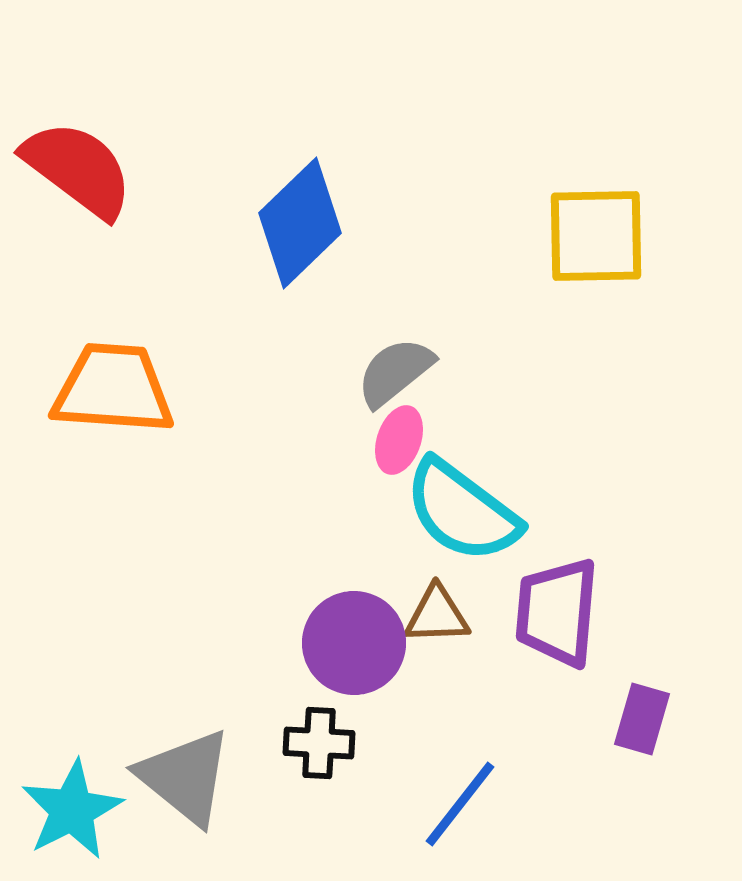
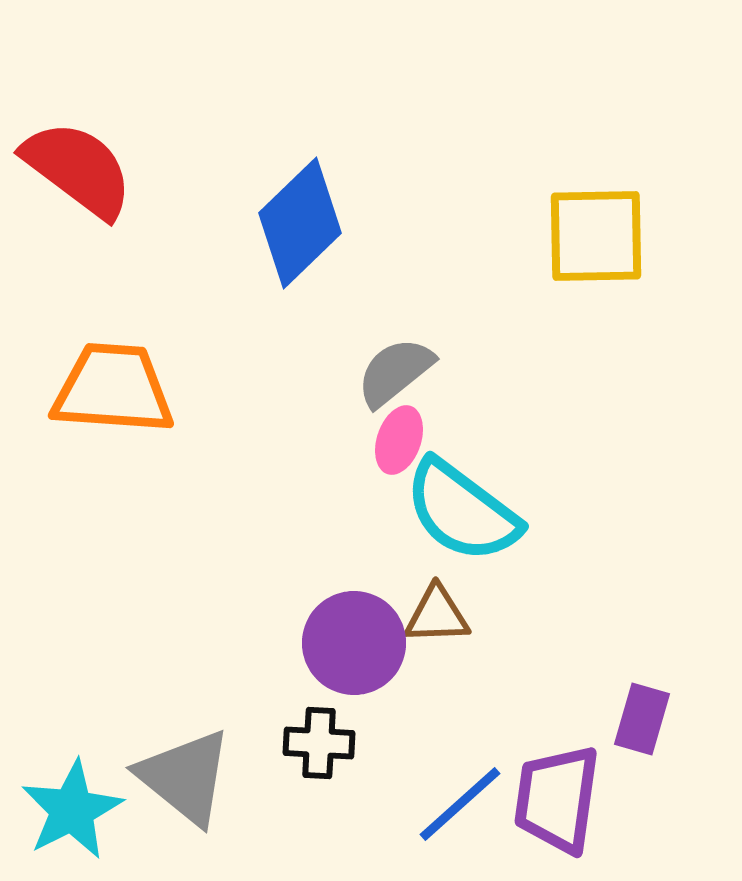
purple trapezoid: moved 187 px down; rotated 3 degrees clockwise
blue line: rotated 10 degrees clockwise
